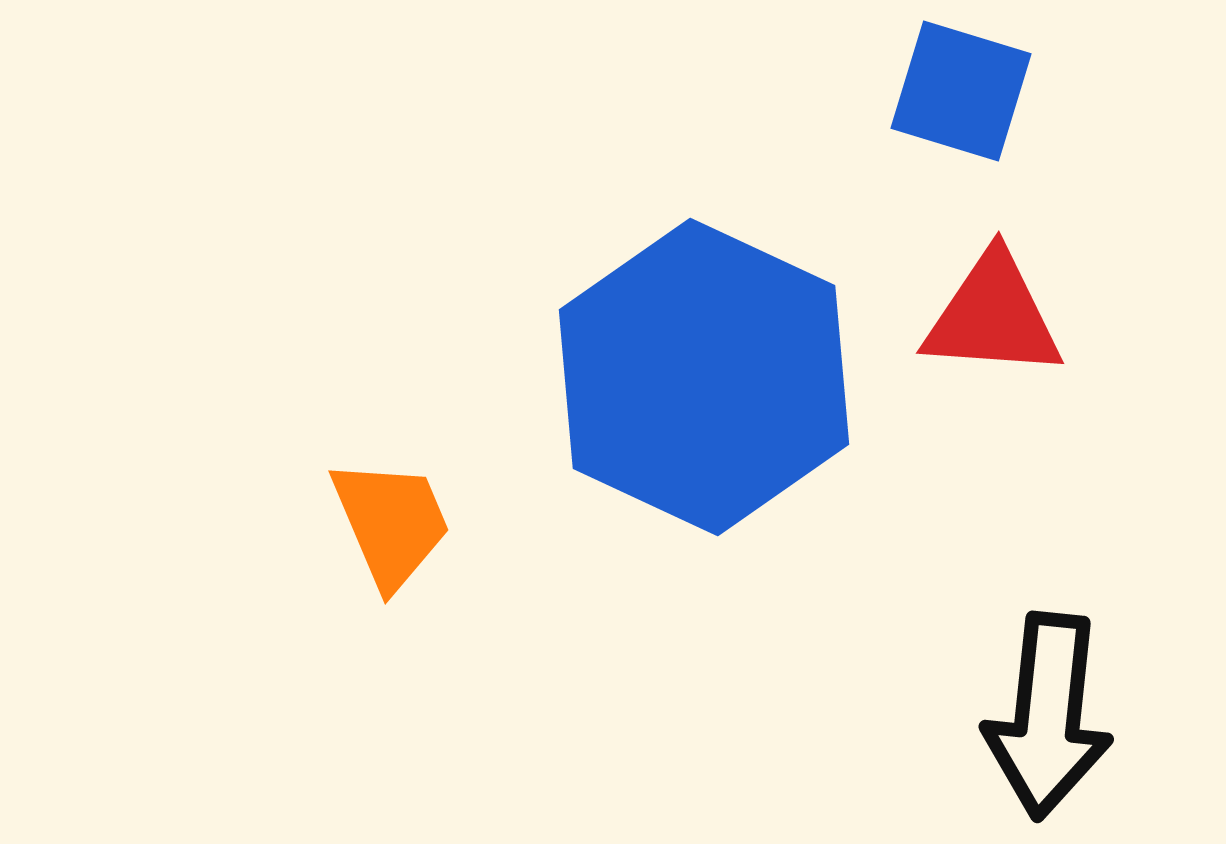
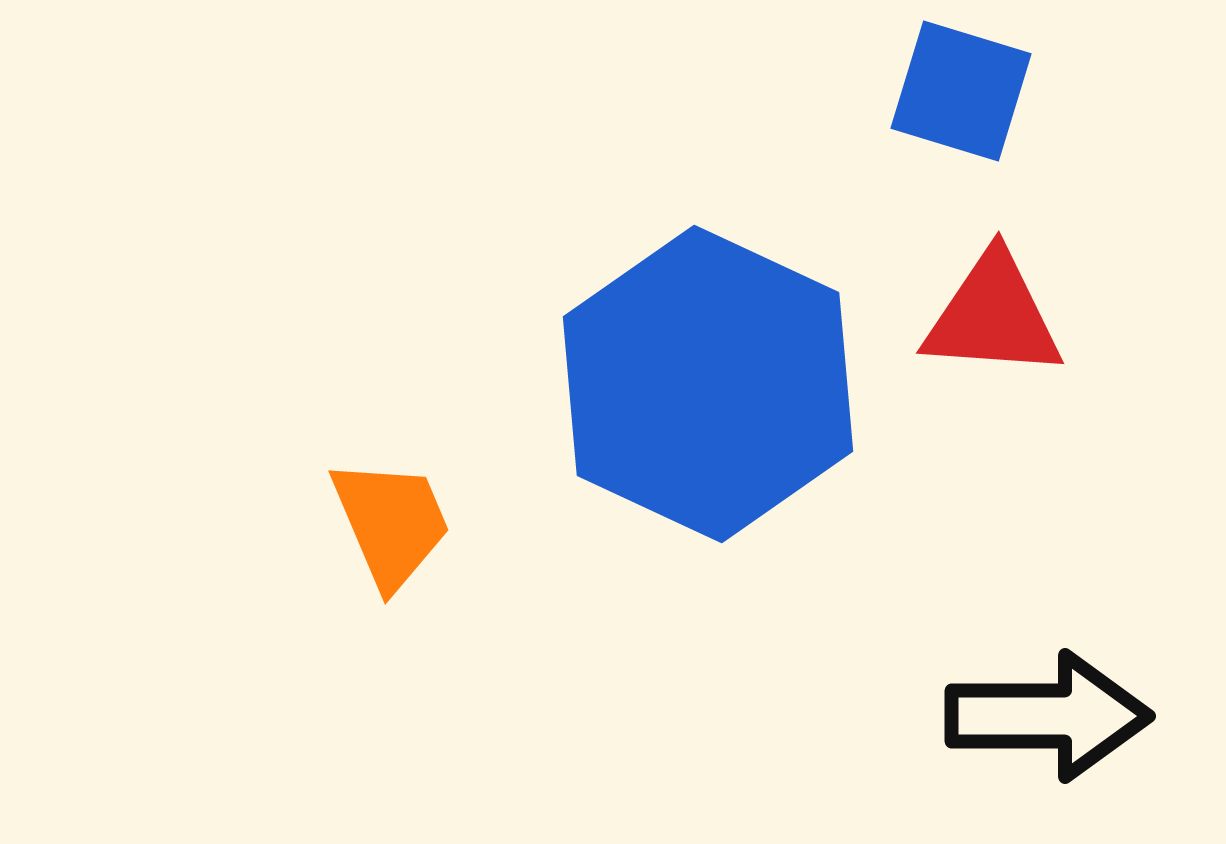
blue hexagon: moved 4 px right, 7 px down
black arrow: rotated 96 degrees counterclockwise
